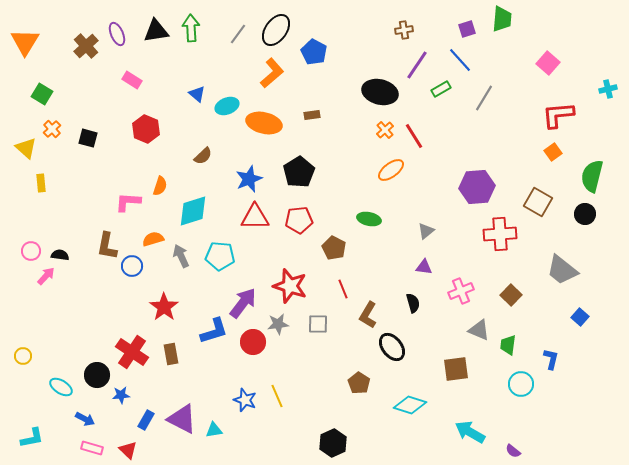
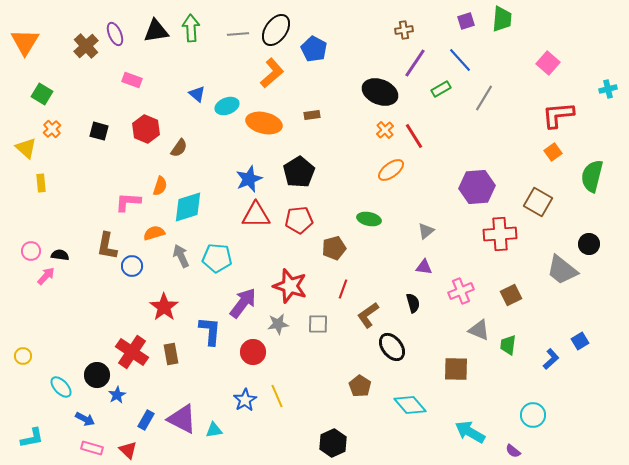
purple square at (467, 29): moved 1 px left, 8 px up
purple ellipse at (117, 34): moved 2 px left
gray line at (238, 34): rotated 50 degrees clockwise
blue pentagon at (314, 52): moved 3 px up
purple line at (417, 65): moved 2 px left, 2 px up
pink rectangle at (132, 80): rotated 12 degrees counterclockwise
black ellipse at (380, 92): rotated 8 degrees clockwise
black square at (88, 138): moved 11 px right, 7 px up
brown semicircle at (203, 156): moved 24 px left, 8 px up; rotated 12 degrees counterclockwise
cyan diamond at (193, 211): moved 5 px left, 4 px up
black circle at (585, 214): moved 4 px right, 30 px down
red triangle at (255, 217): moved 1 px right, 2 px up
orange semicircle at (153, 239): moved 1 px right, 6 px up
brown pentagon at (334, 248): rotated 30 degrees clockwise
cyan pentagon at (220, 256): moved 3 px left, 2 px down
red line at (343, 289): rotated 42 degrees clockwise
brown square at (511, 295): rotated 20 degrees clockwise
brown L-shape at (368, 315): rotated 24 degrees clockwise
blue square at (580, 317): moved 24 px down; rotated 18 degrees clockwise
blue L-shape at (214, 331): moved 4 px left; rotated 68 degrees counterclockwise
red circle at (253, 342): moved 10 px down
blue L-shape at (551, 359): rotated 35 degrees clockwise
brown square at (456, 369): rotated 8 degrees clockwise
brown pentagon at (359, 383): moved 1 px right, 3 px down
cyan circle at (521, 384): moved 12 px right, 31 px down
cyan ellipse at (61, 387): rotated 15 degrees clockwise
blue star at (121, 395): moved 4 px left; rotated 24 degrees counterclockwise
blue star at (245, 400): rotated 20 degrees clockwise
cyan diamond at (410, 405): rotated 32 degrees clockwise
